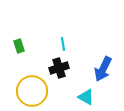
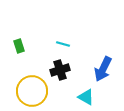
cyan line: rotated 64 degrees counterclockwise
black cross: moved 1 px right, 2 px down
